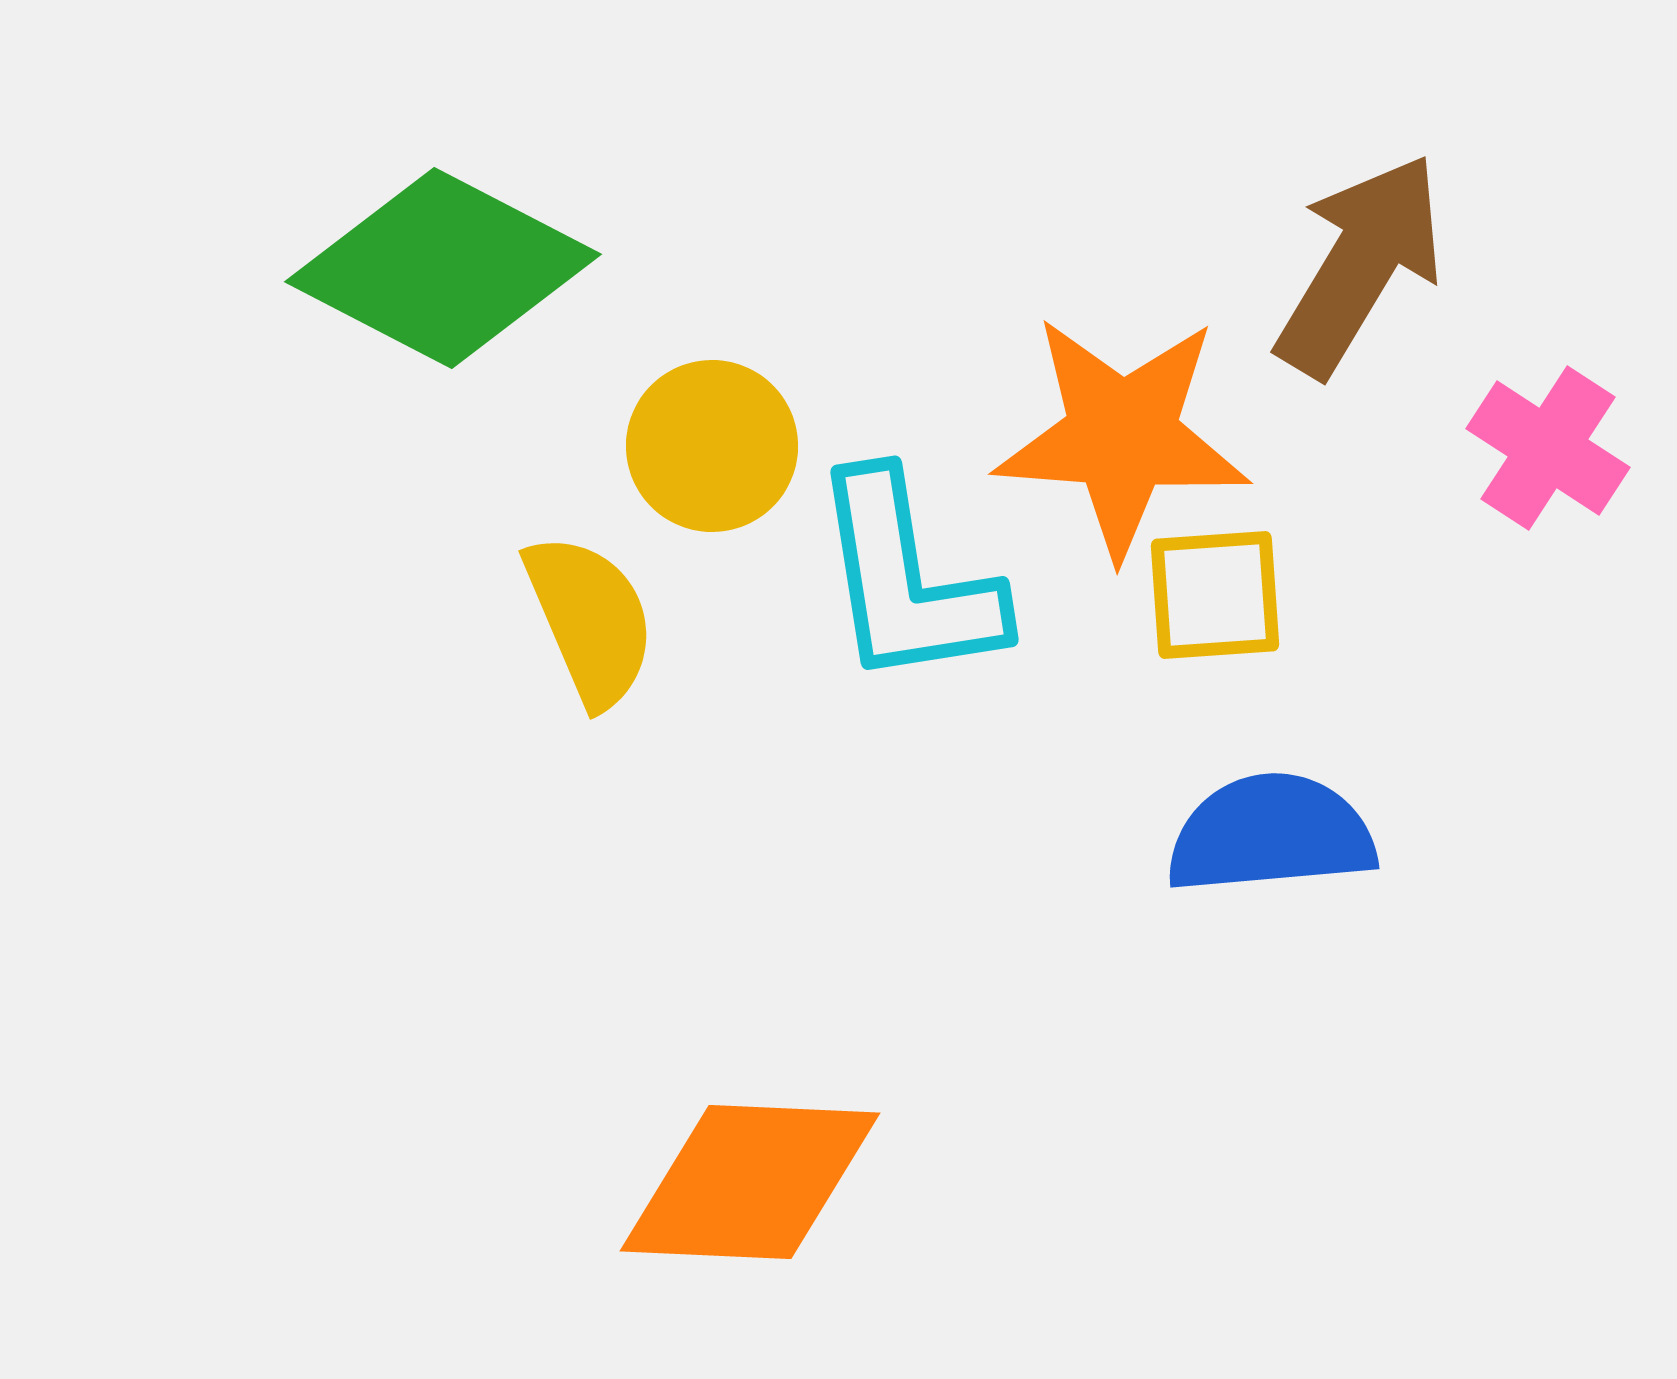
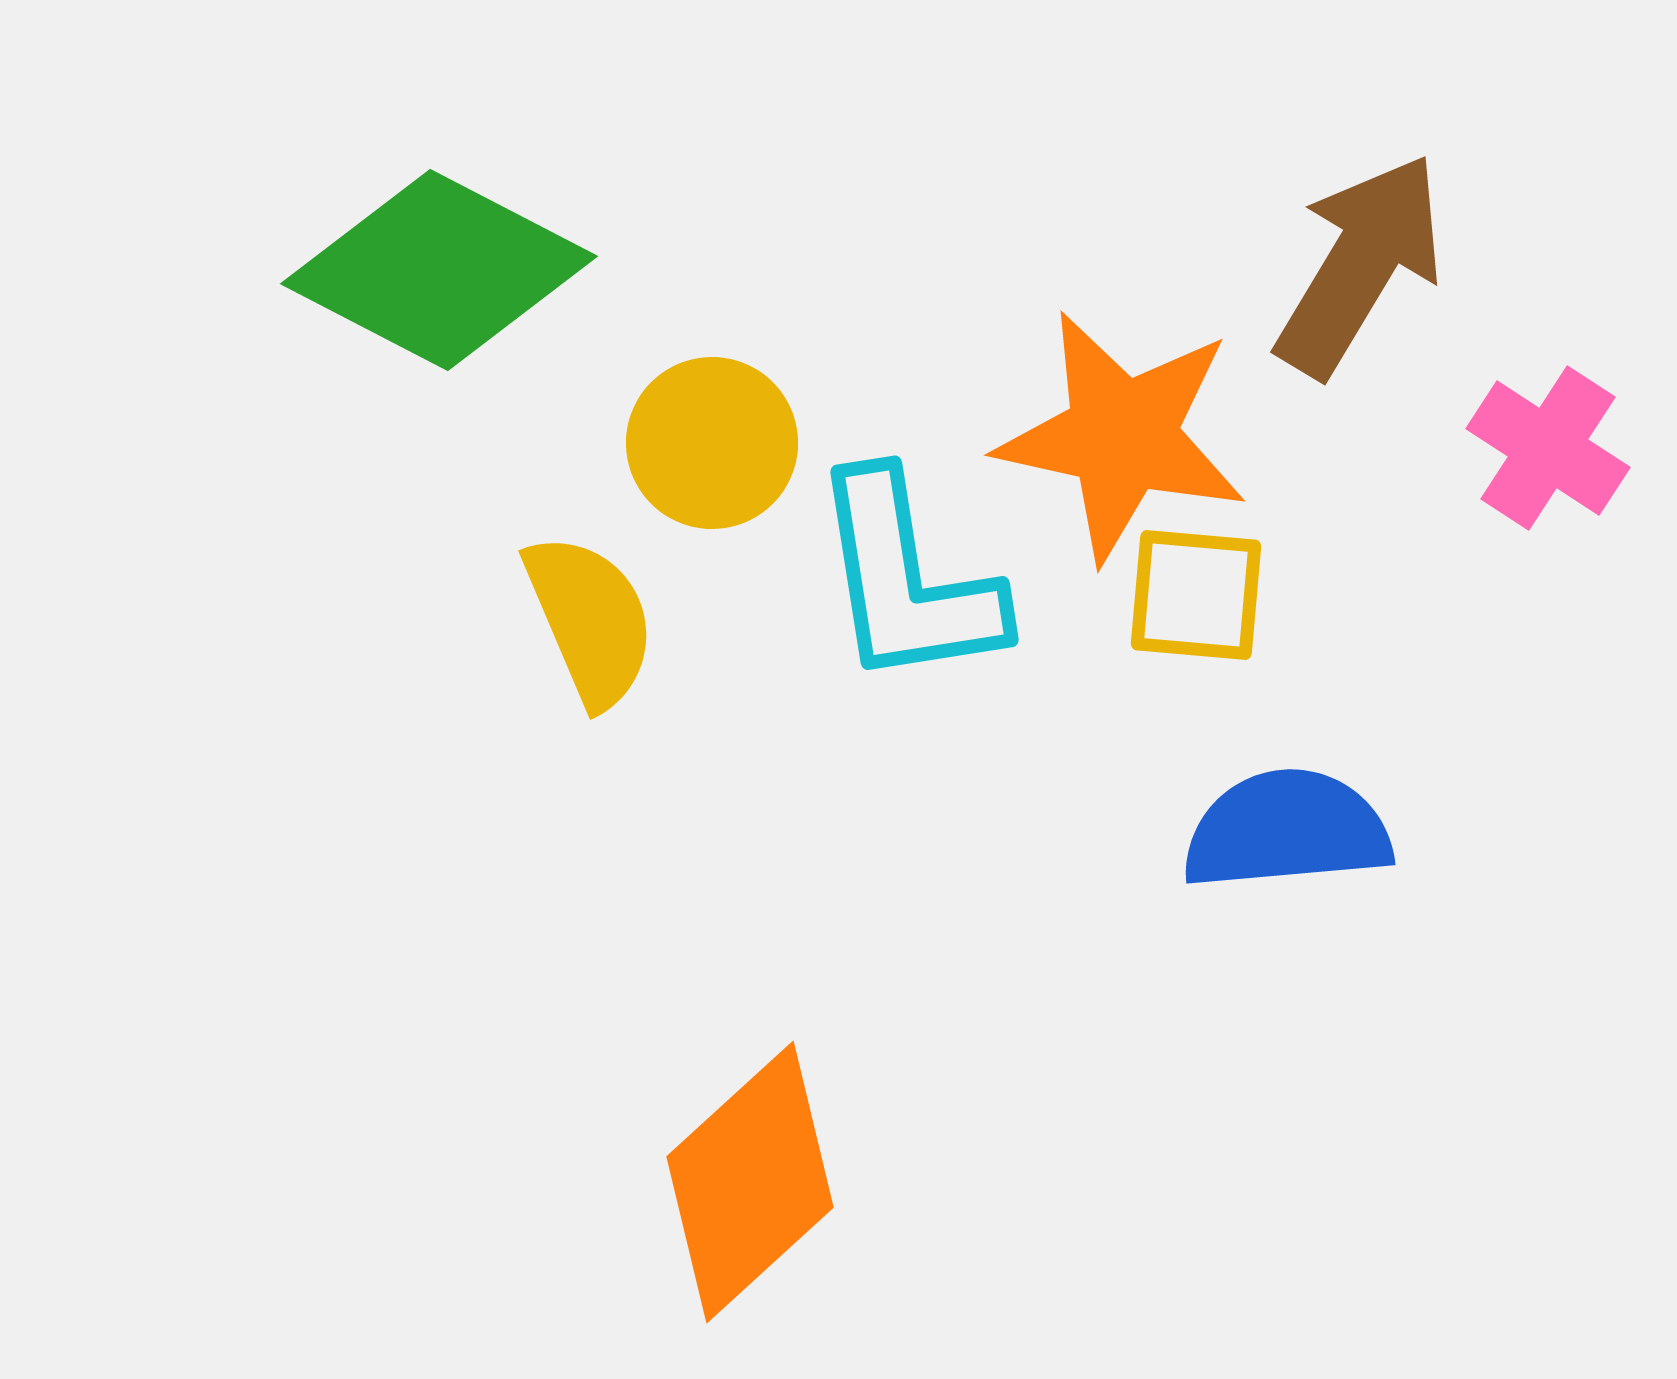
green diamond: moved 4 px left, 2 px down
orange star: rotated 8 degrees clockwise
yellow circle: moved 3 px up
yellow square: moved 19 px left; rotated 9 degrees clockwise
blue semicircle: moved 16 px right, 4 px up
orange diamond: rotated 45 degrees counterclockwise
